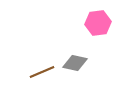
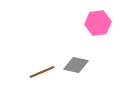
gray diamond: moved 1 px right, 2 px down
